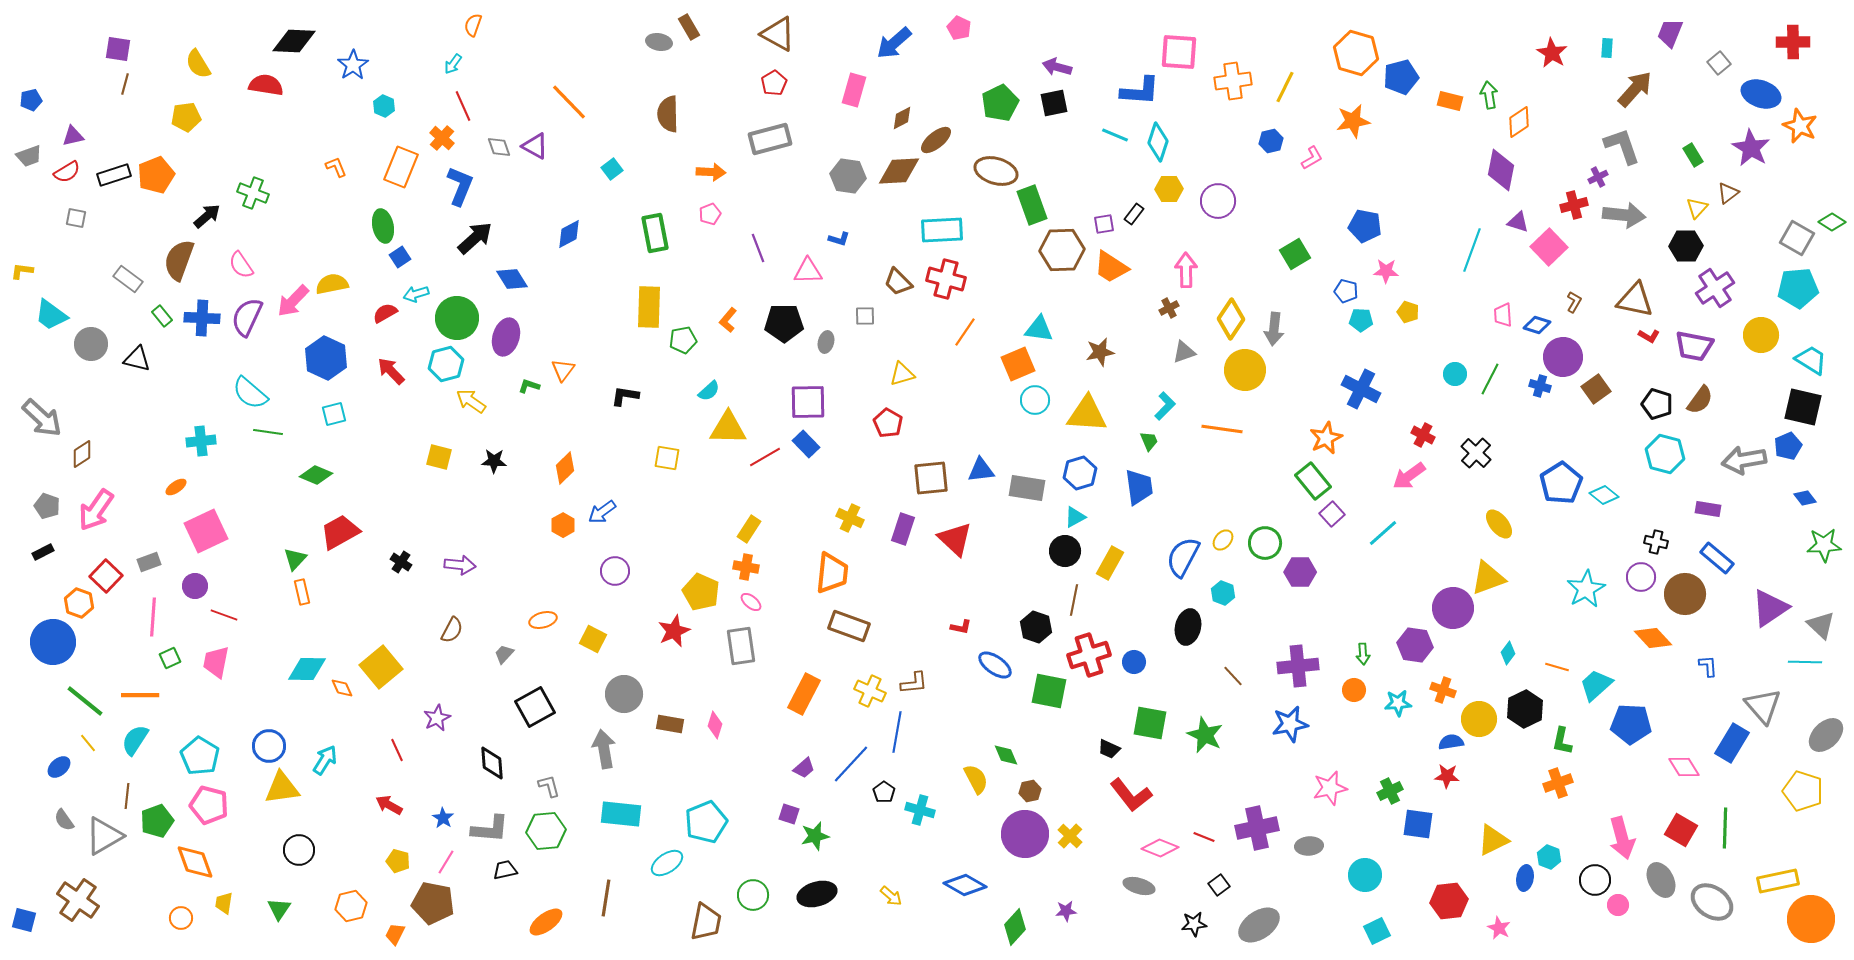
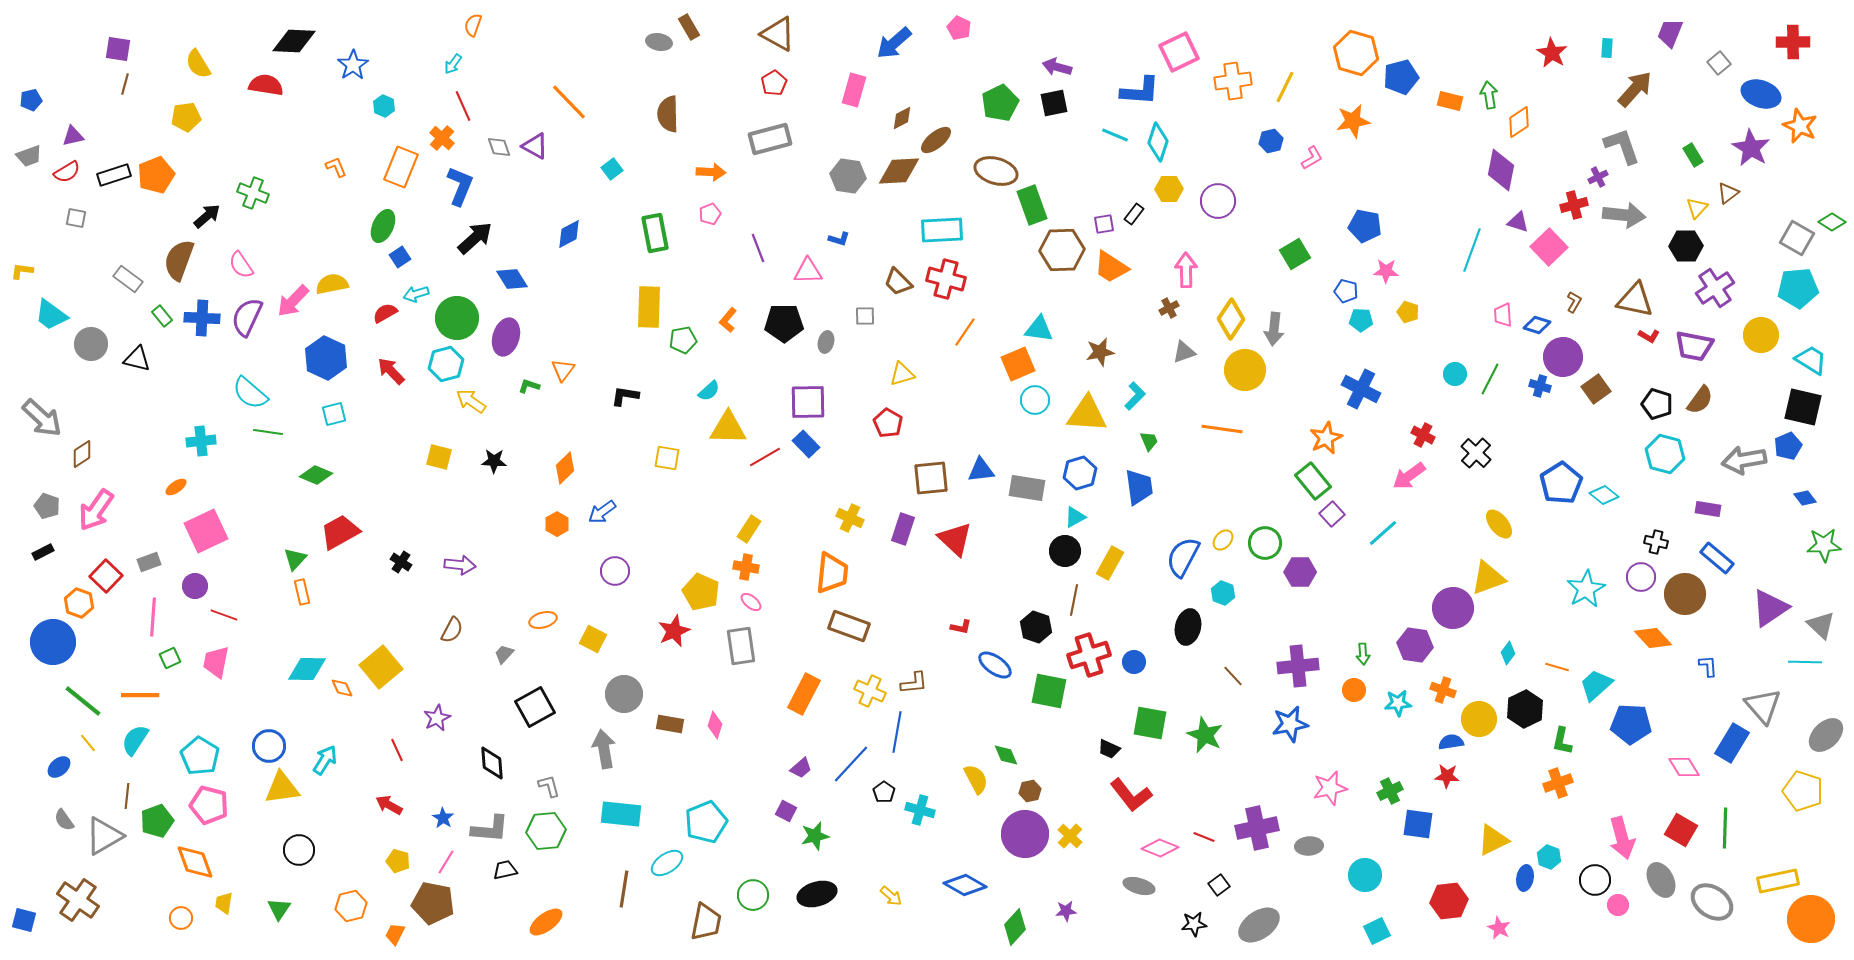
pink square at (1179, 52): rotated 30 degrees counterclockwise
green ellipse at (383, 226): rotated 36 degrees clockwise
cyan L-shape at (1165, 406): moved 30 px left, 10 px up
orange hexagon at (563, 525): moved 6 px left, 1 px up
green line at (85, 701): moved 2 px left
purple trapezoid at (804, 768): moved 3 px left
purple square at (789, 814): moved 3 px left, 3 px up; rotated 10 degrees clockwise
brown line at (606, 898): moved 18 px right, 9 px up
